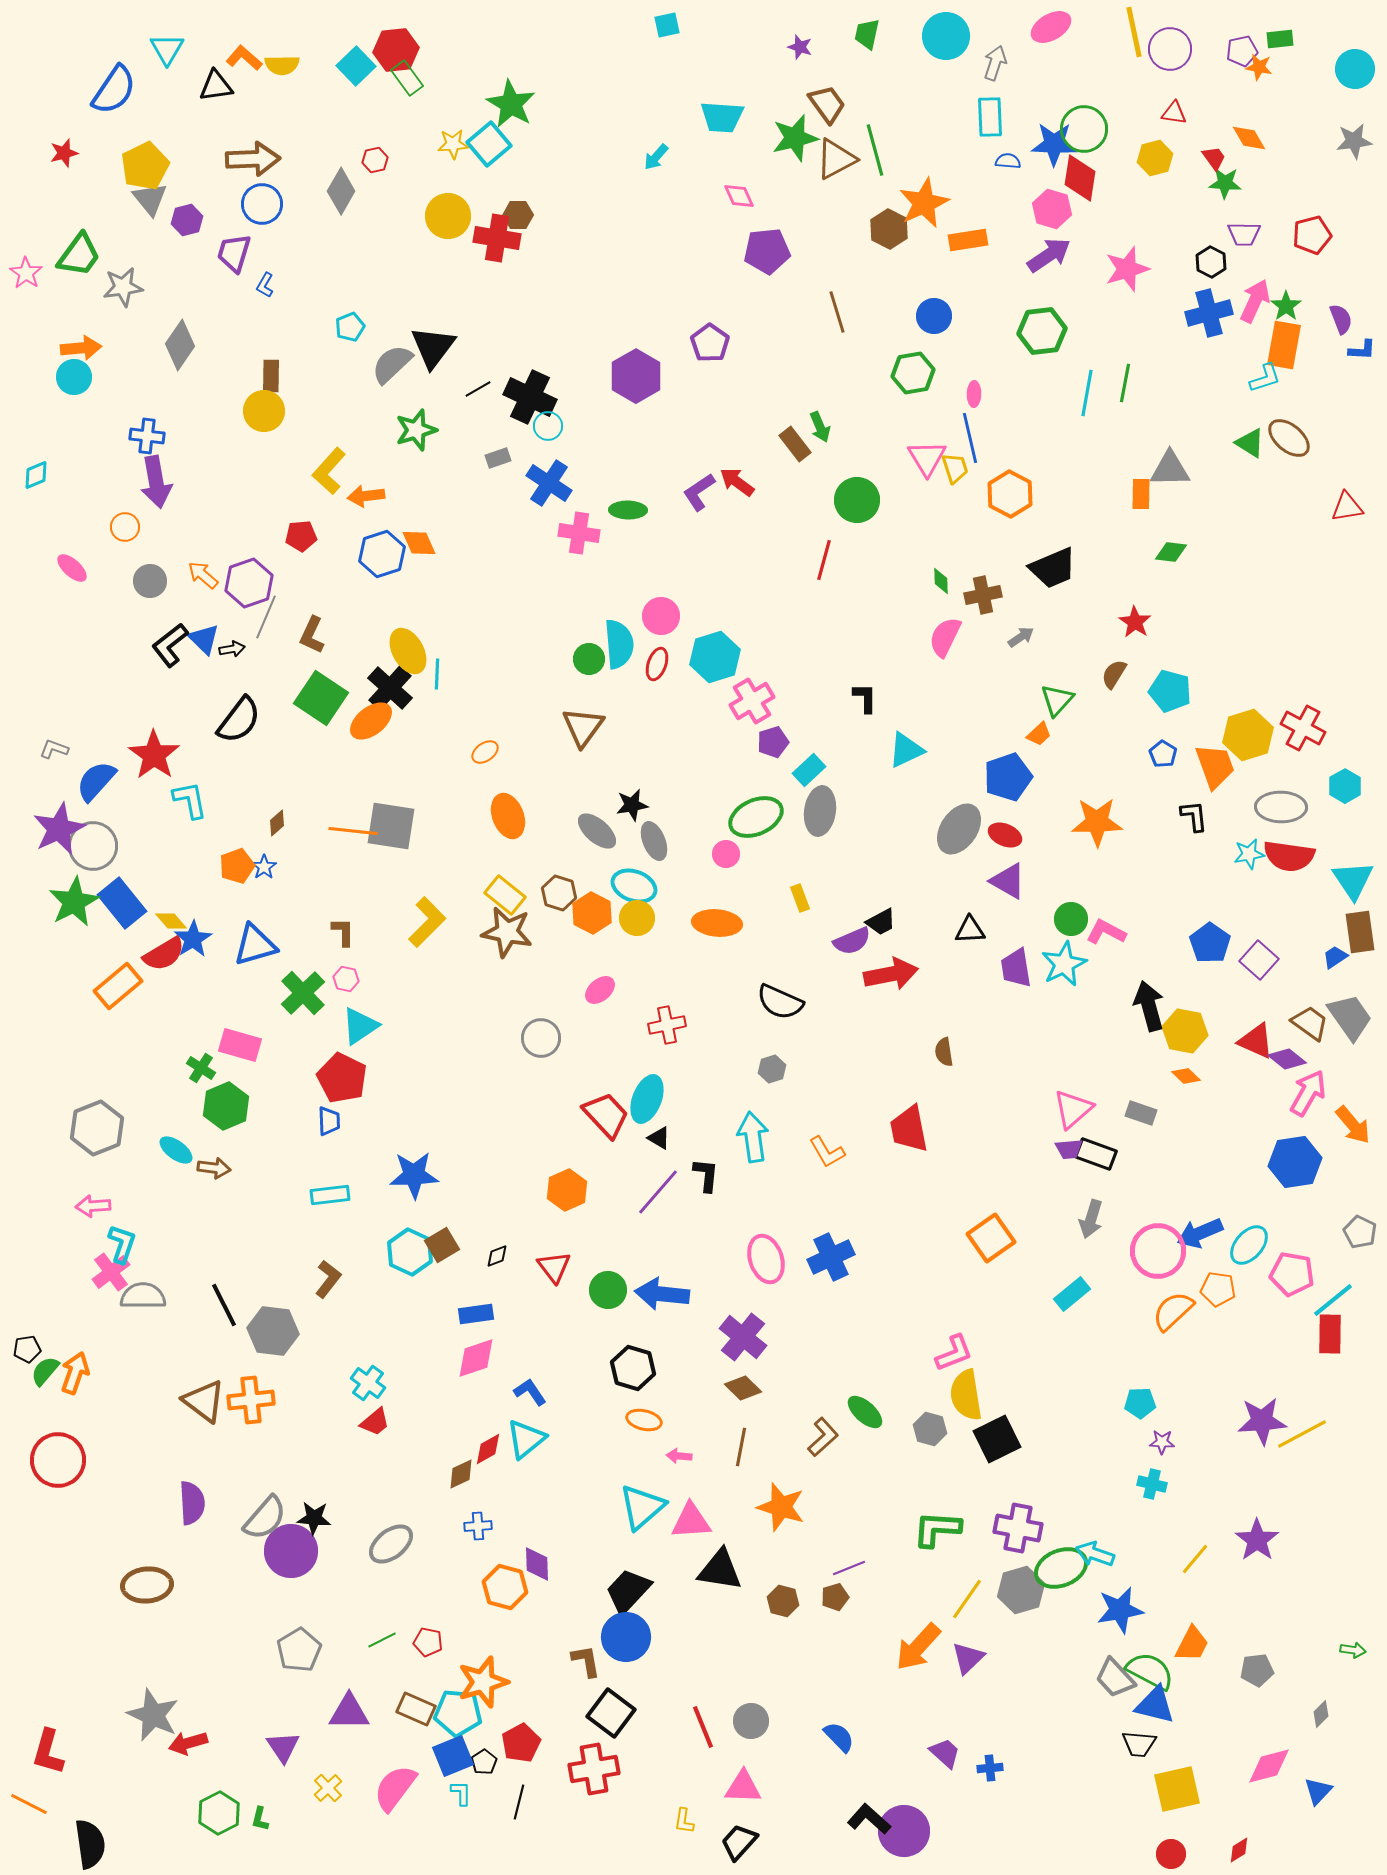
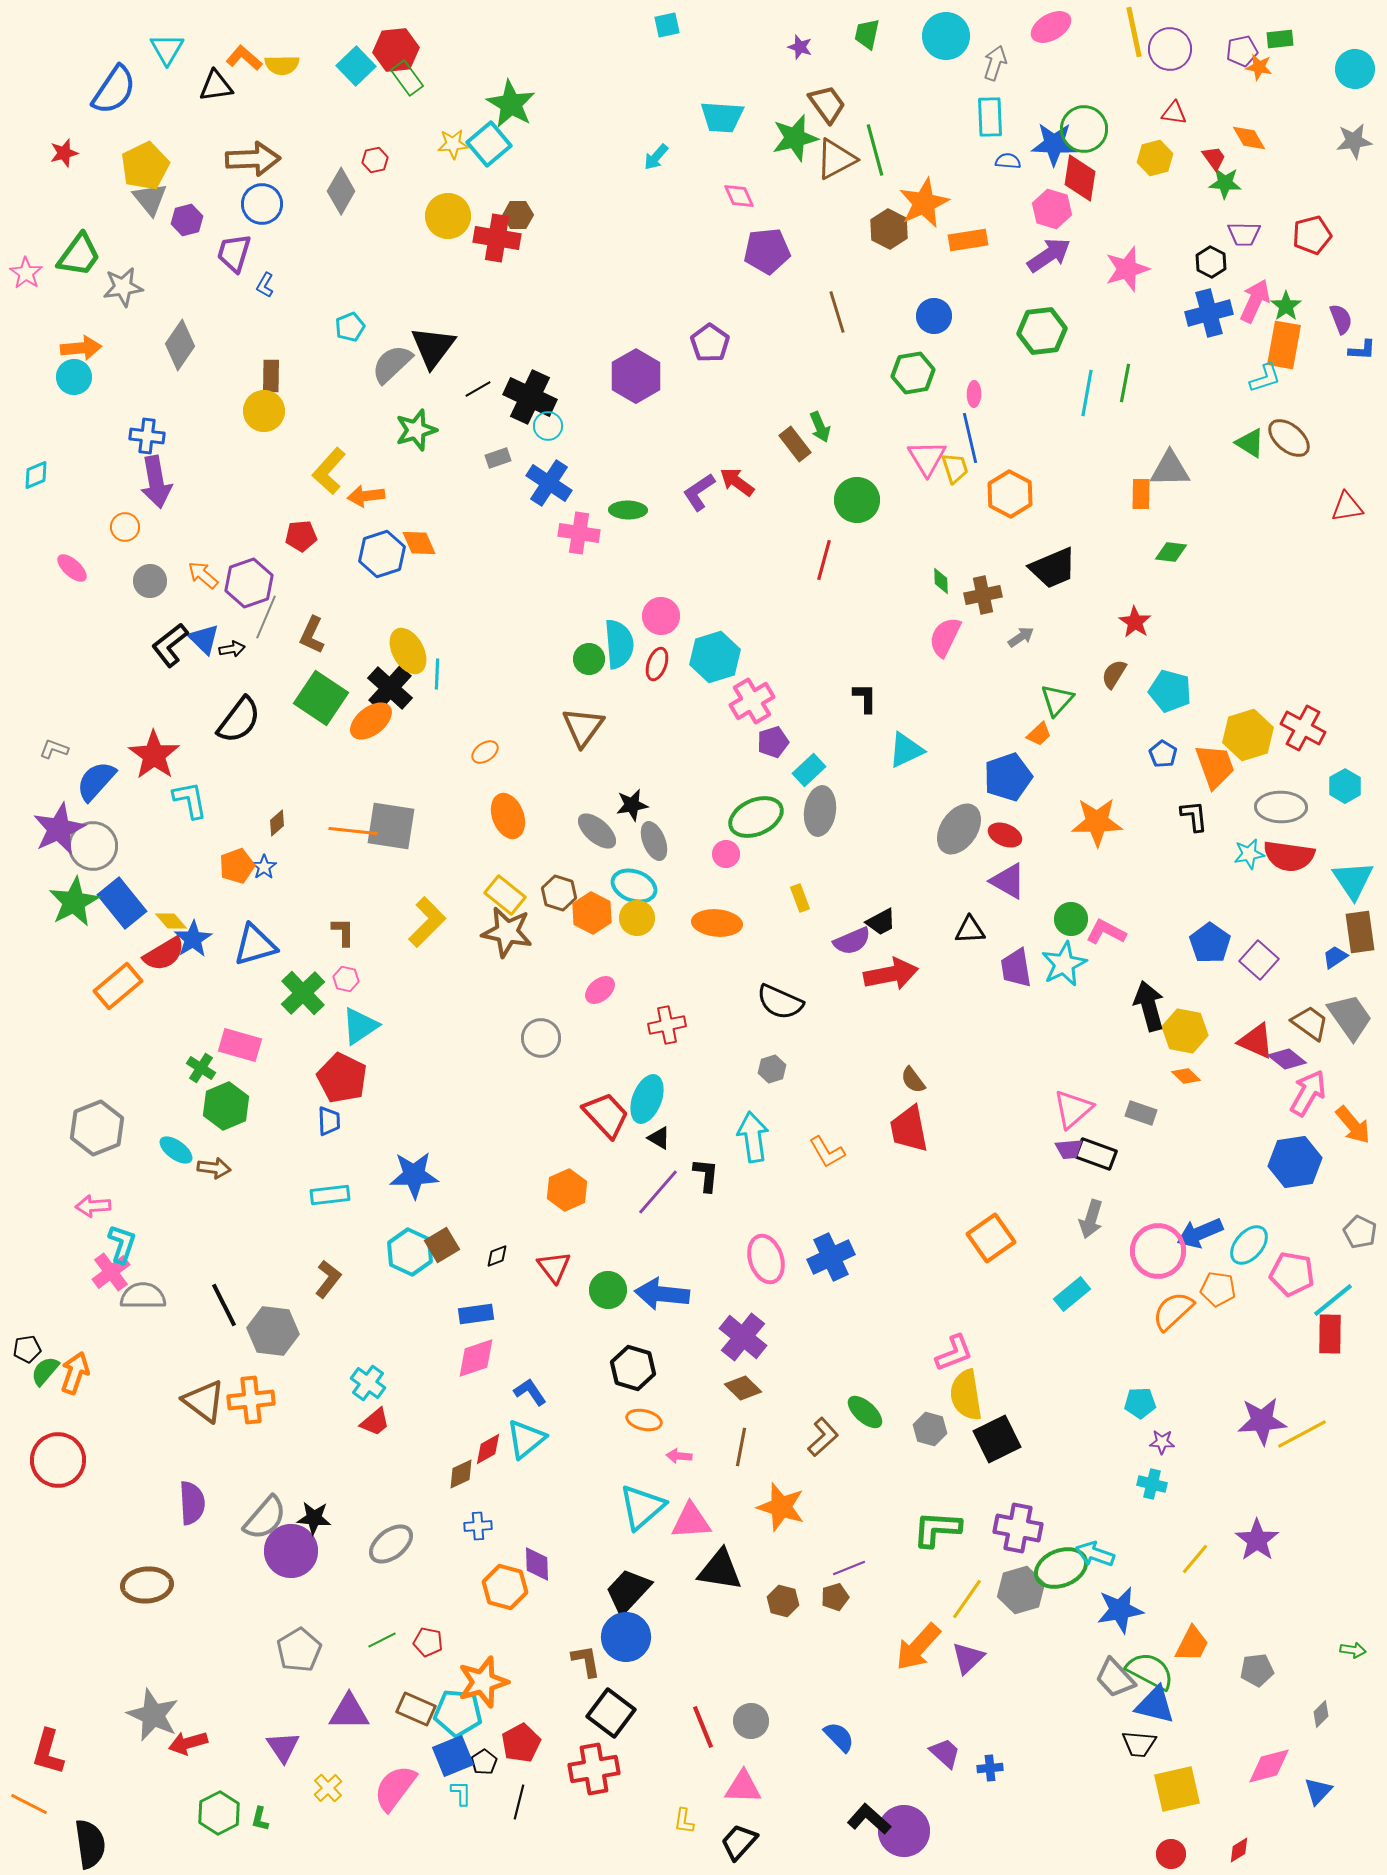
brown semicircle at (944, 1052): moved 31 px left, 28 px down; rotated 28 degrees counterclockwise
